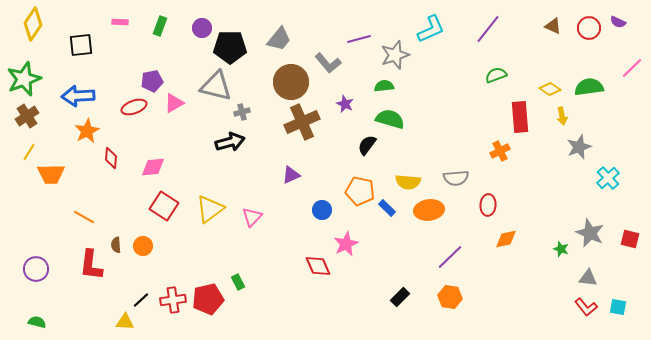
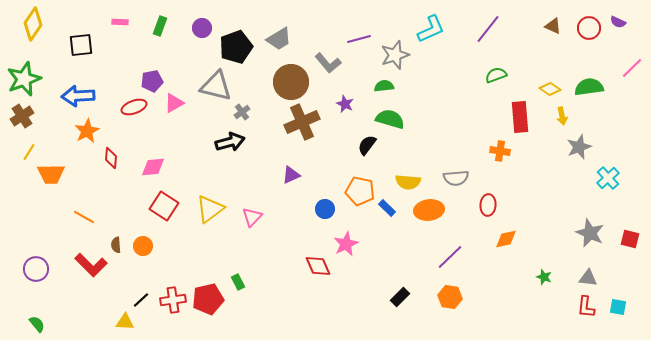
gray trapezoid at (279, 39): rotated 20 degrees clockwise
black pentagon at (230, 47): moved 6 px right; rotated 20 degrees counterclockwise
gray cross at (242, 112): rotated 21 degrees counterclockwise
brown cross at (27, 116): moved 5 px left
orange cross at (500, 151): rotated 36 degrees clockwise
blue circle at (322, 210): moved 3 px right, 1 px up
green star at (561, 249): moved 17 px left, 28 px down
red L-shape at (91, 265): rotated 52 degrees counterclockwise
red L-shape at (586, 307): rotated 45 degrees clockwise
green semicircle at (37, 322): moved 2 px down; rotated 36 degrees clockwise
